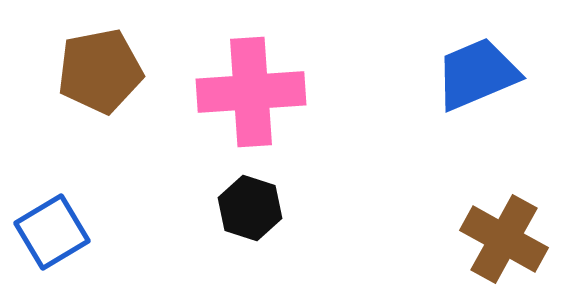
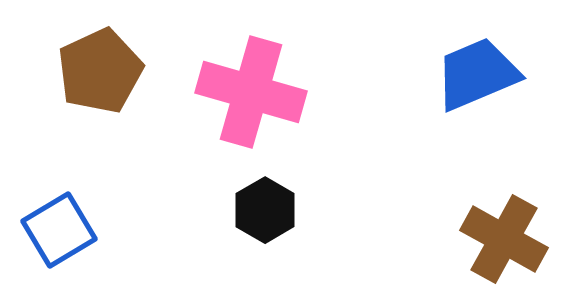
brown pentagon: rotated 14 degrees counterclockwise
pink cross: rotated 20 degrees clockwise
black hexagon: moved 15 px right, 2 px down; rotated 12 degrees clockwise
blue square: moved 7 px right, 2 px up
